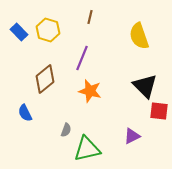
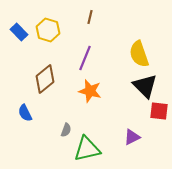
yellow semicircle: moved 18 px down
purple line: moved 3 px right
purple triangle: moved 1 px down
